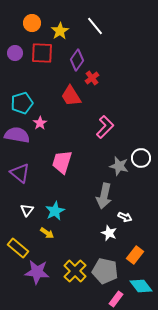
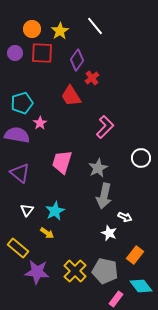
orange circle: moved 6 px down
gray star: moved 21 px left, 2 px down; rotated 30 degrees clockwise
